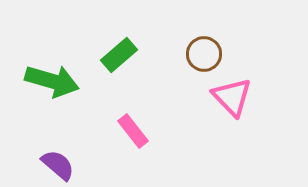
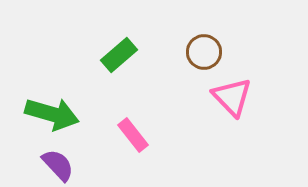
brown circle: moved 2 px up
green arrow: moved 33 px down
pink rectangle: moved 4 px down
purple semicircle: rotated 6 degrees clockwise
